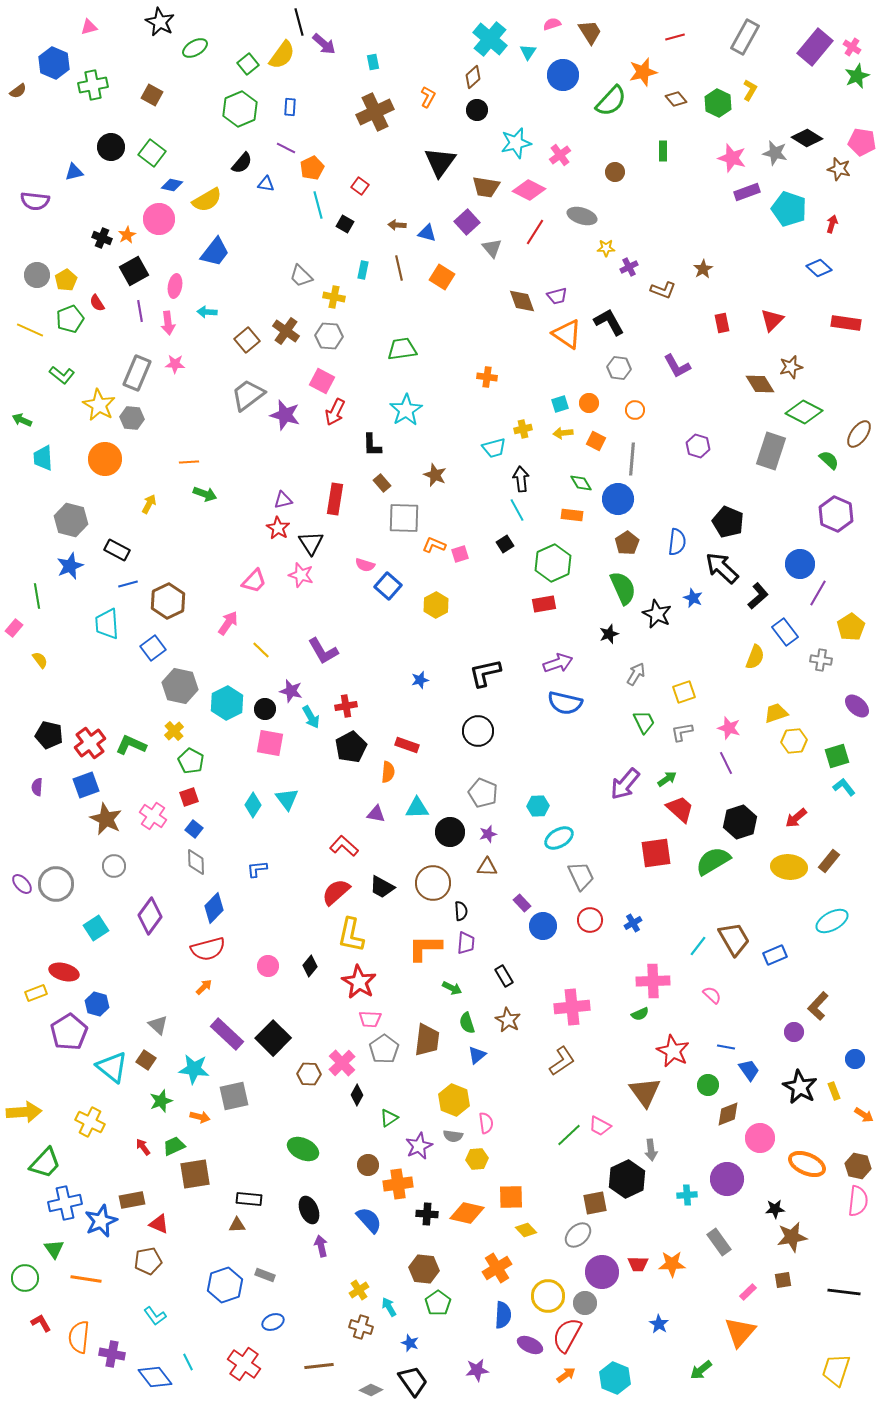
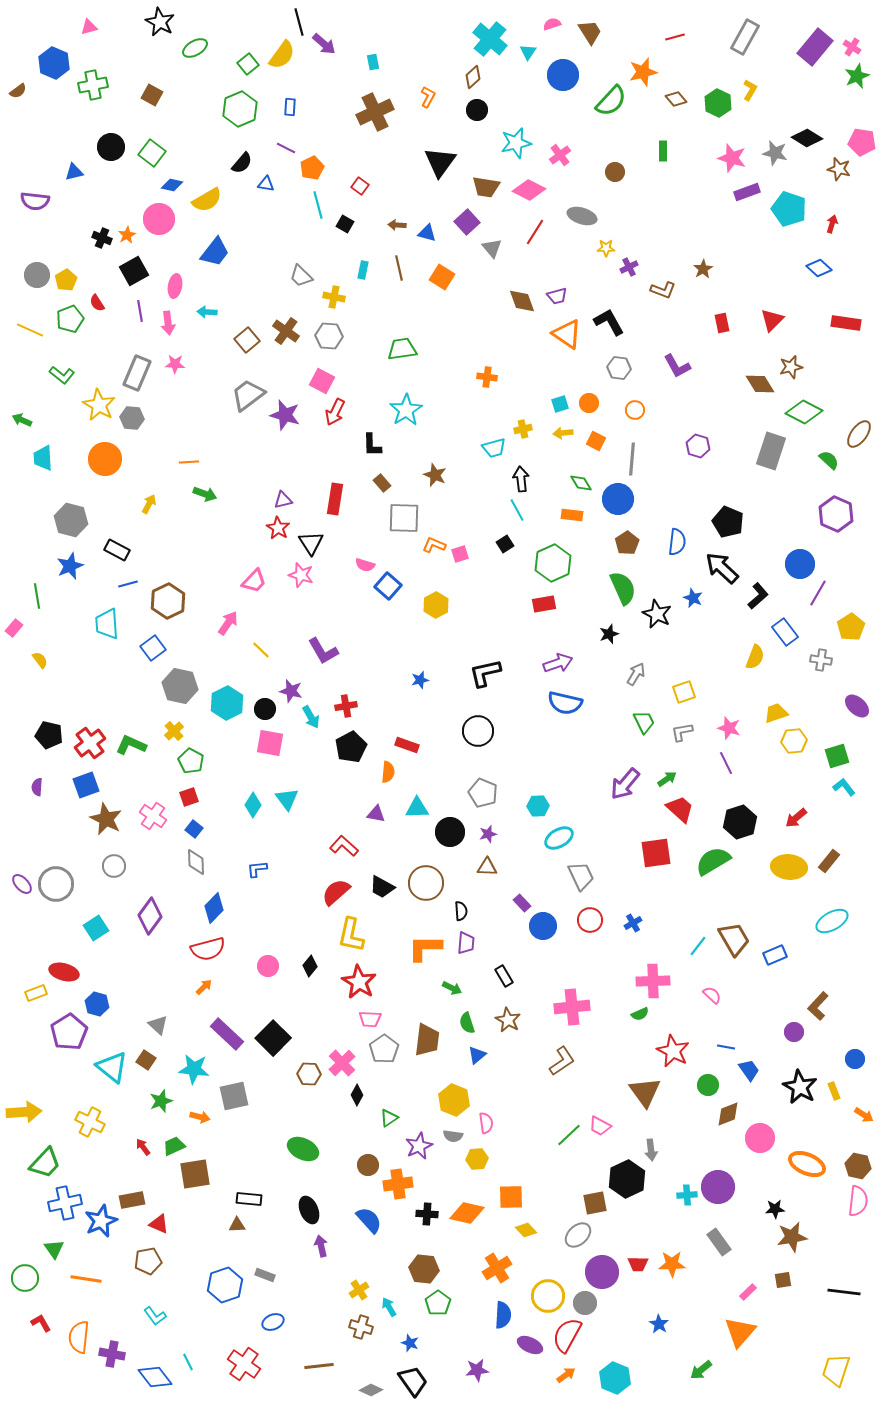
brown circle at (433, 883): moved 7 px left
purple circle at (727, 1179): moved 9 px left, 8 px down
